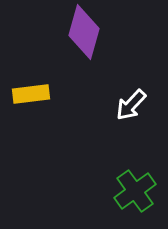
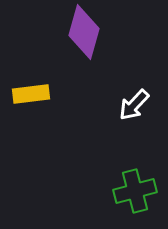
white arrow: moved 3 px right
green cross: rotated 21 degrees clockwise
